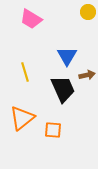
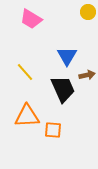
yellow line: rotated 24 degrees counterclockwise
orange triangle: moved 5 px right, 2 px up; rotated 36 degrees clockwise
